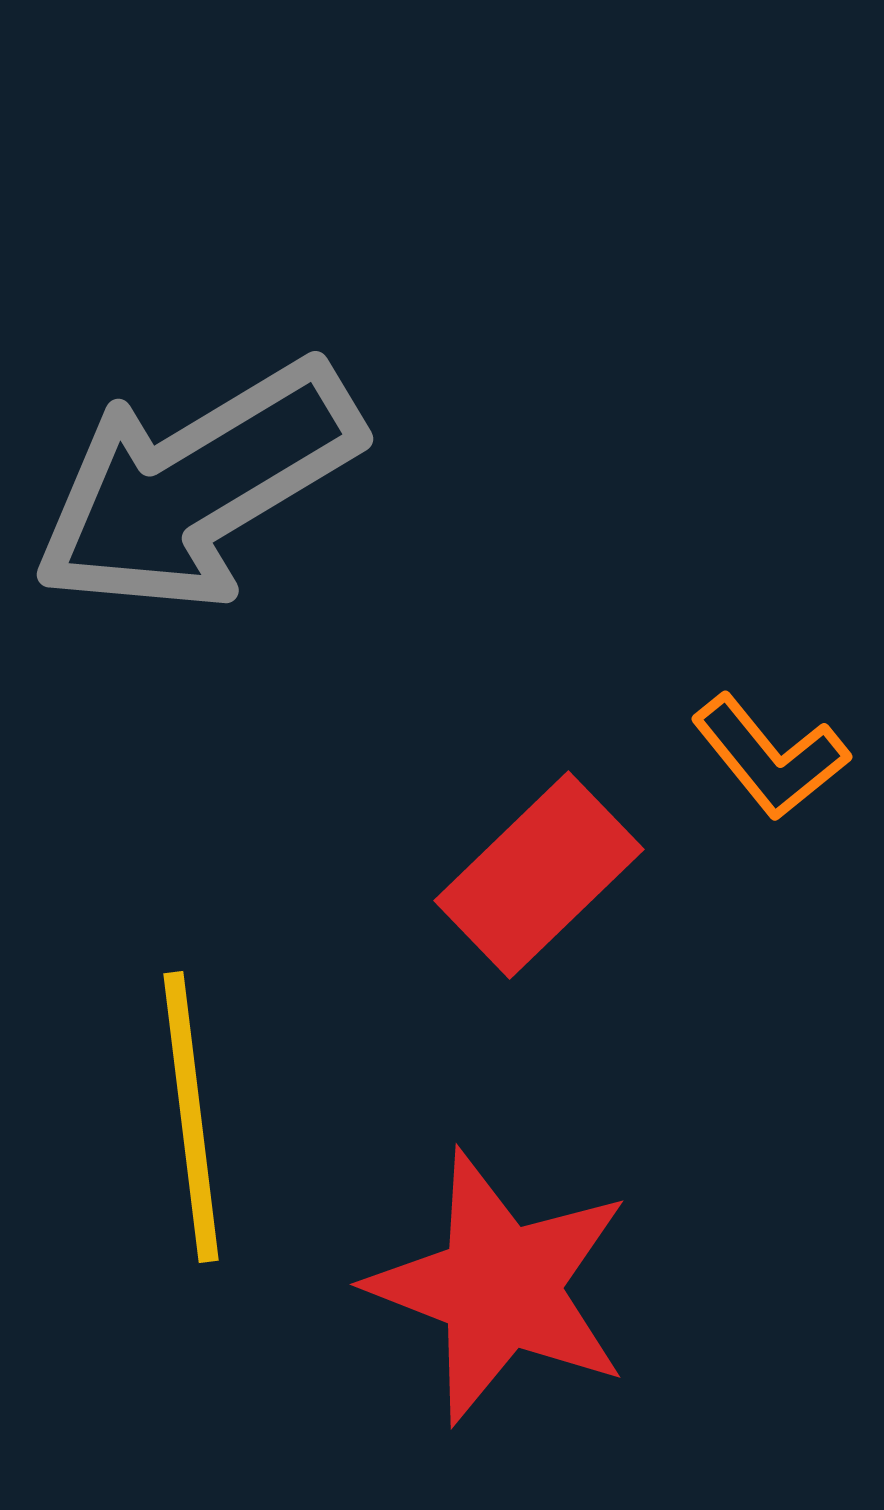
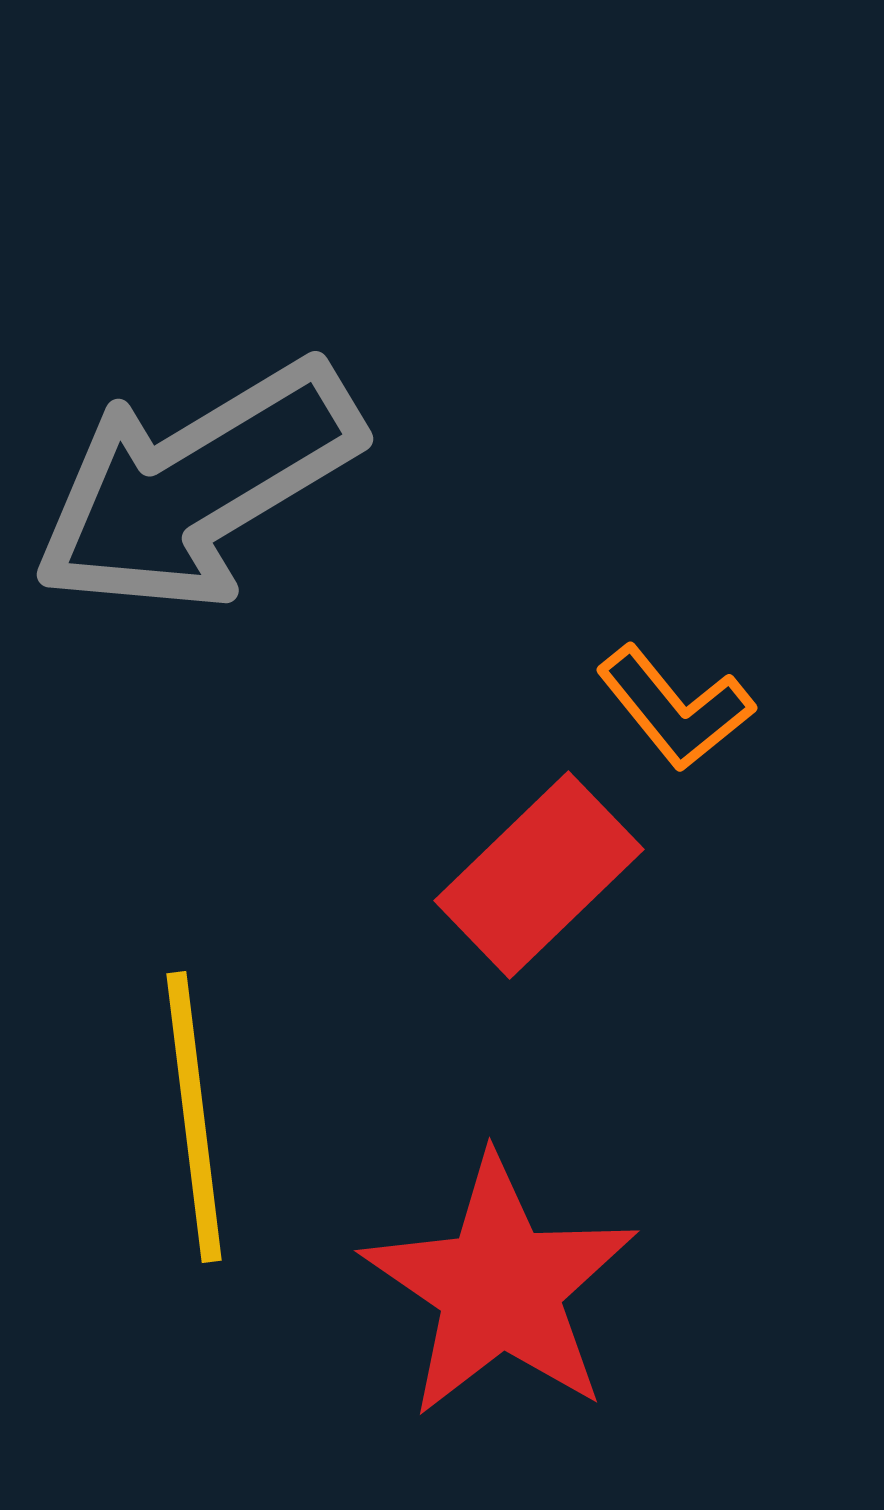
orange L-shape: moved 95 px left, 49 px up
yellow line: moved 3 px right
red star: rotated 13 degrees clockwise
